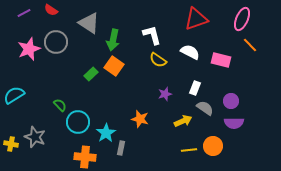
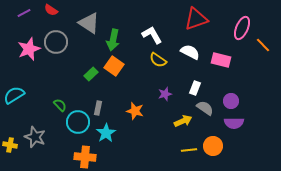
pink ellipse: moved 9 px down
white L-shape: rotated 15 degrees counterclockwise
orange line: moved 13 px right
orange star: moved 5 px left, 8 px up
yellow cross: moved 1 px left, 1 px down
gray rectangle: moved 23 px left, 40 px up
